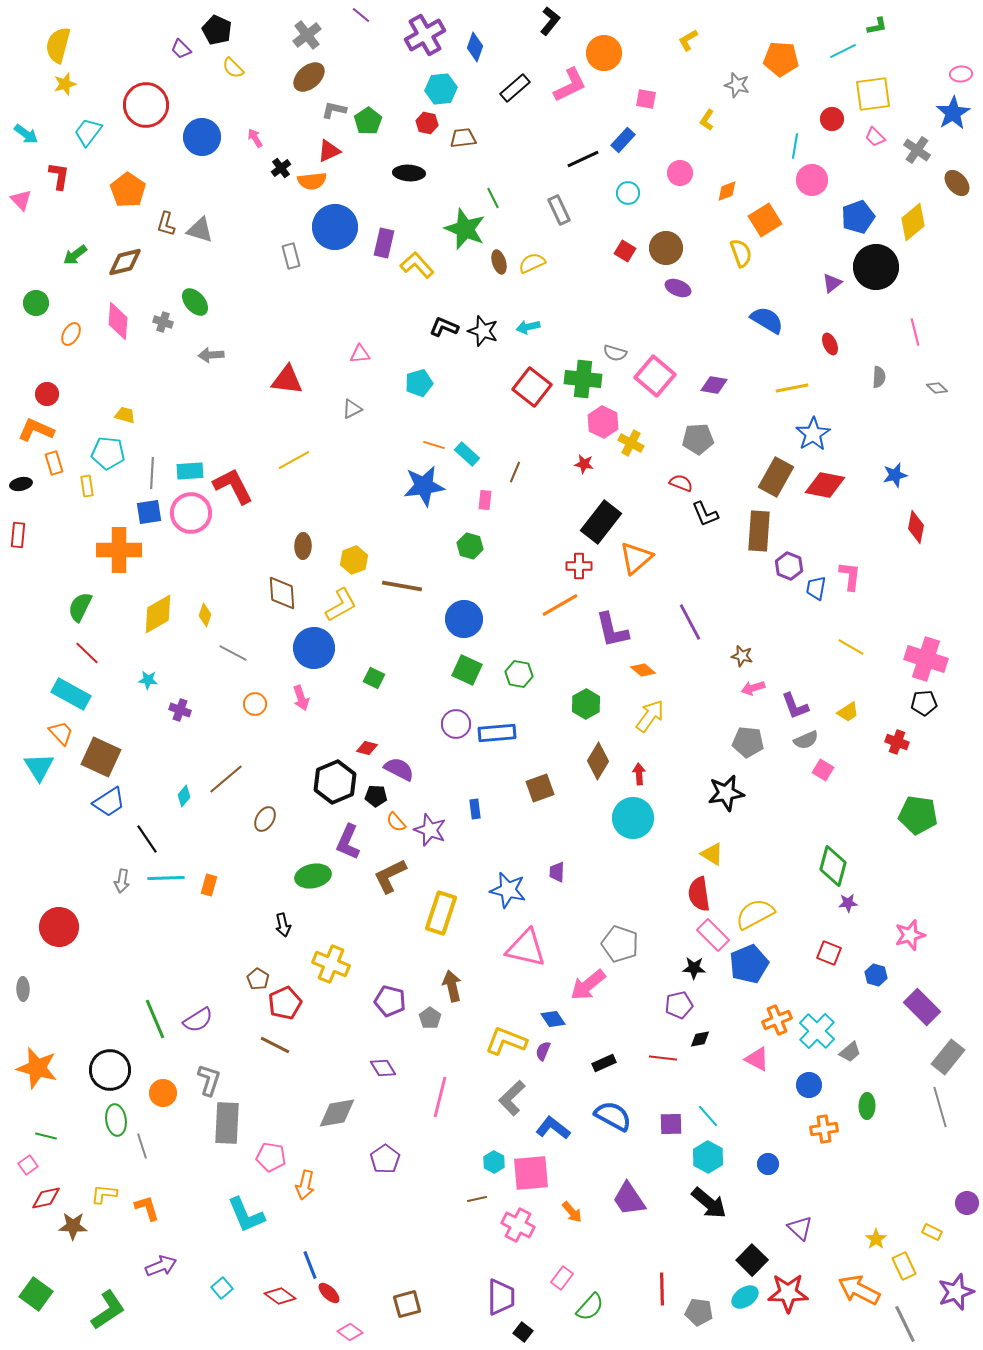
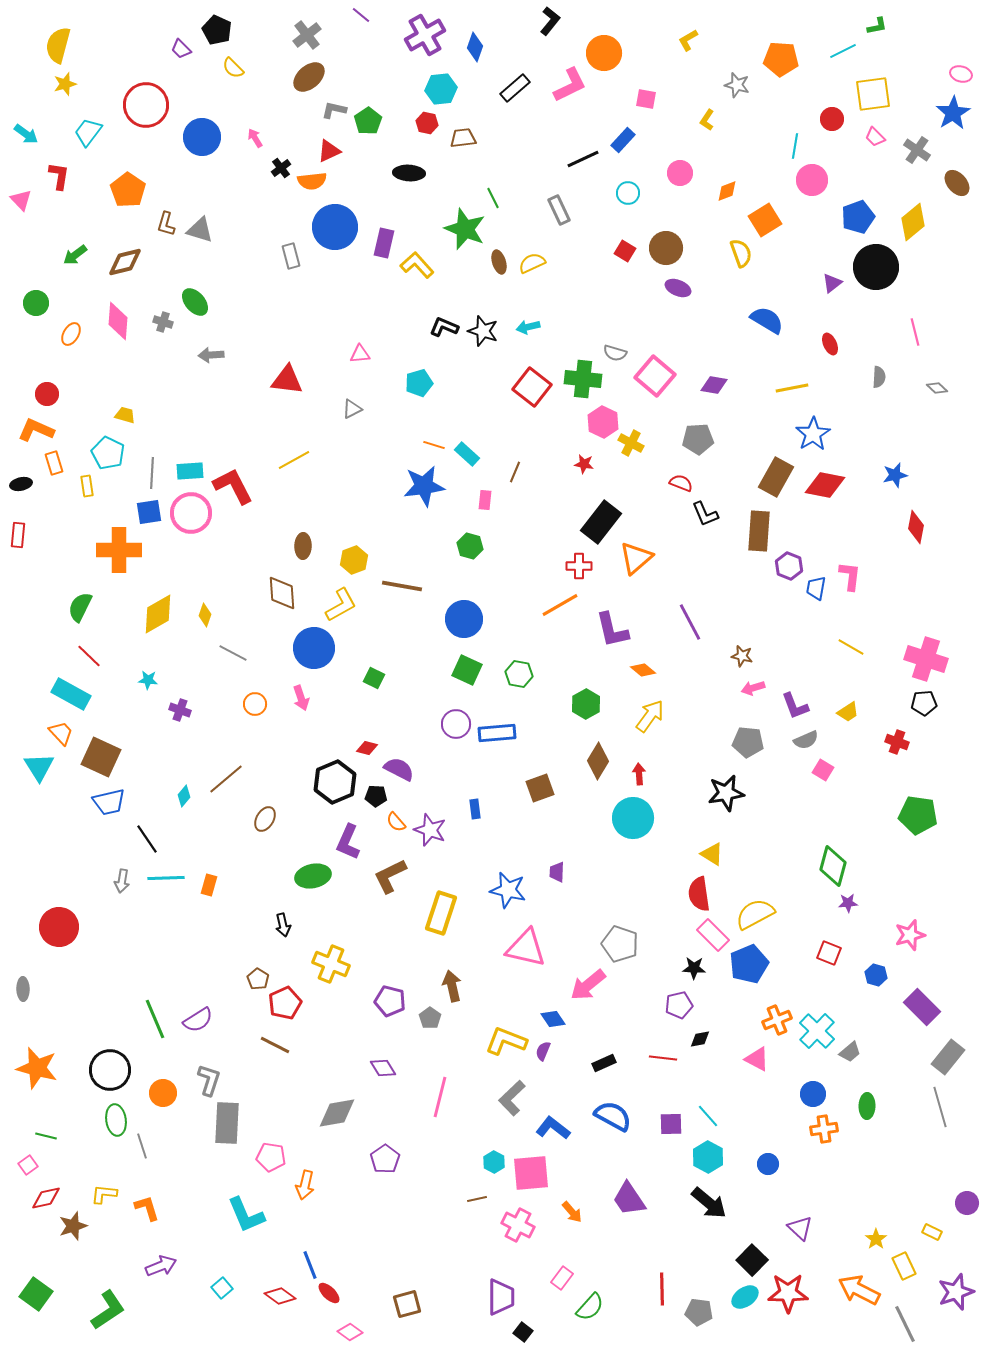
pink ellipse at (961, 74): rotated 20 degrees clockwise
cyan pentagon at (108, 453): rotated 20 degrees clockwise
red line at (87, 653): moved 2 px right, 3 px down
blue trapezoid at (109, 802): rotated 20 degrees clockwise
blue circle at (809, 1085): moved 4 px right, 9 px down
brown star at (73, 1226): rotated 20 degrees counterclockwise
